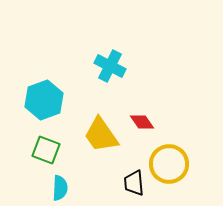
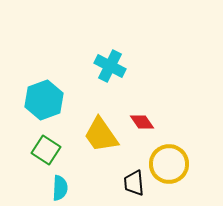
green square: rotated 12 degrees clockwise
